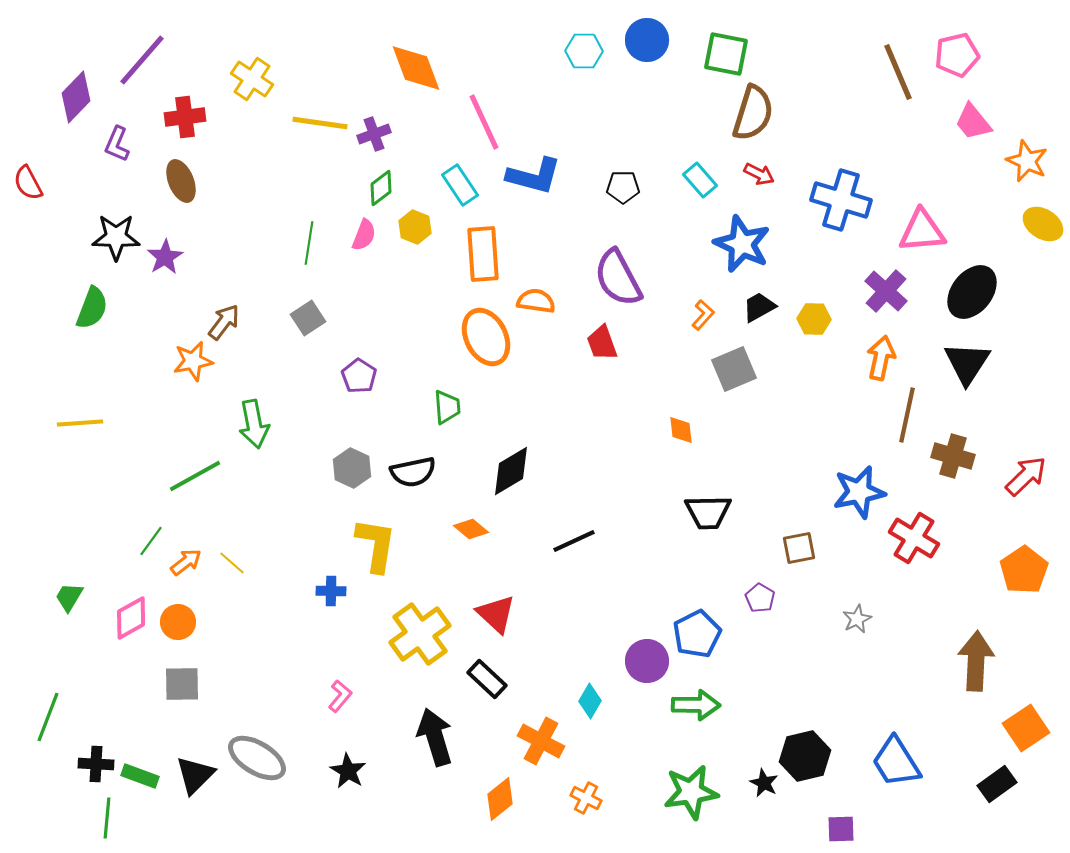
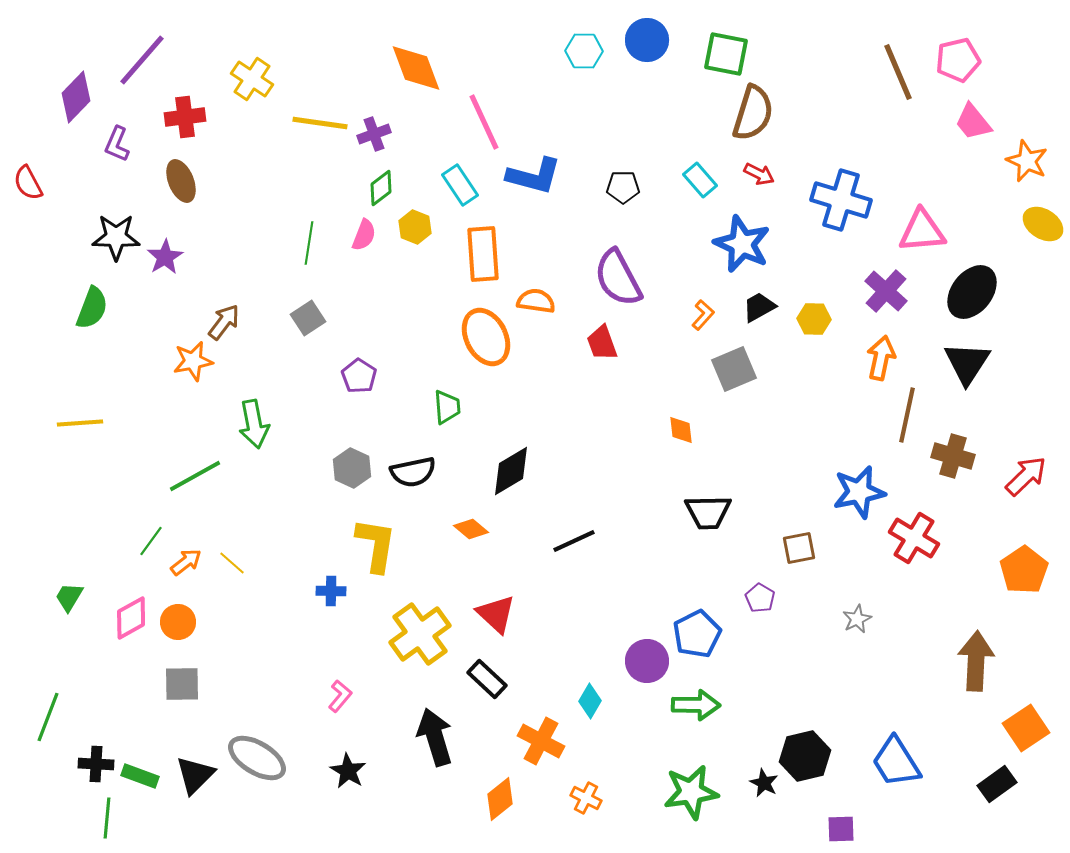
pink pentagon at (957, 55): moved 1 px right, 5 px down
